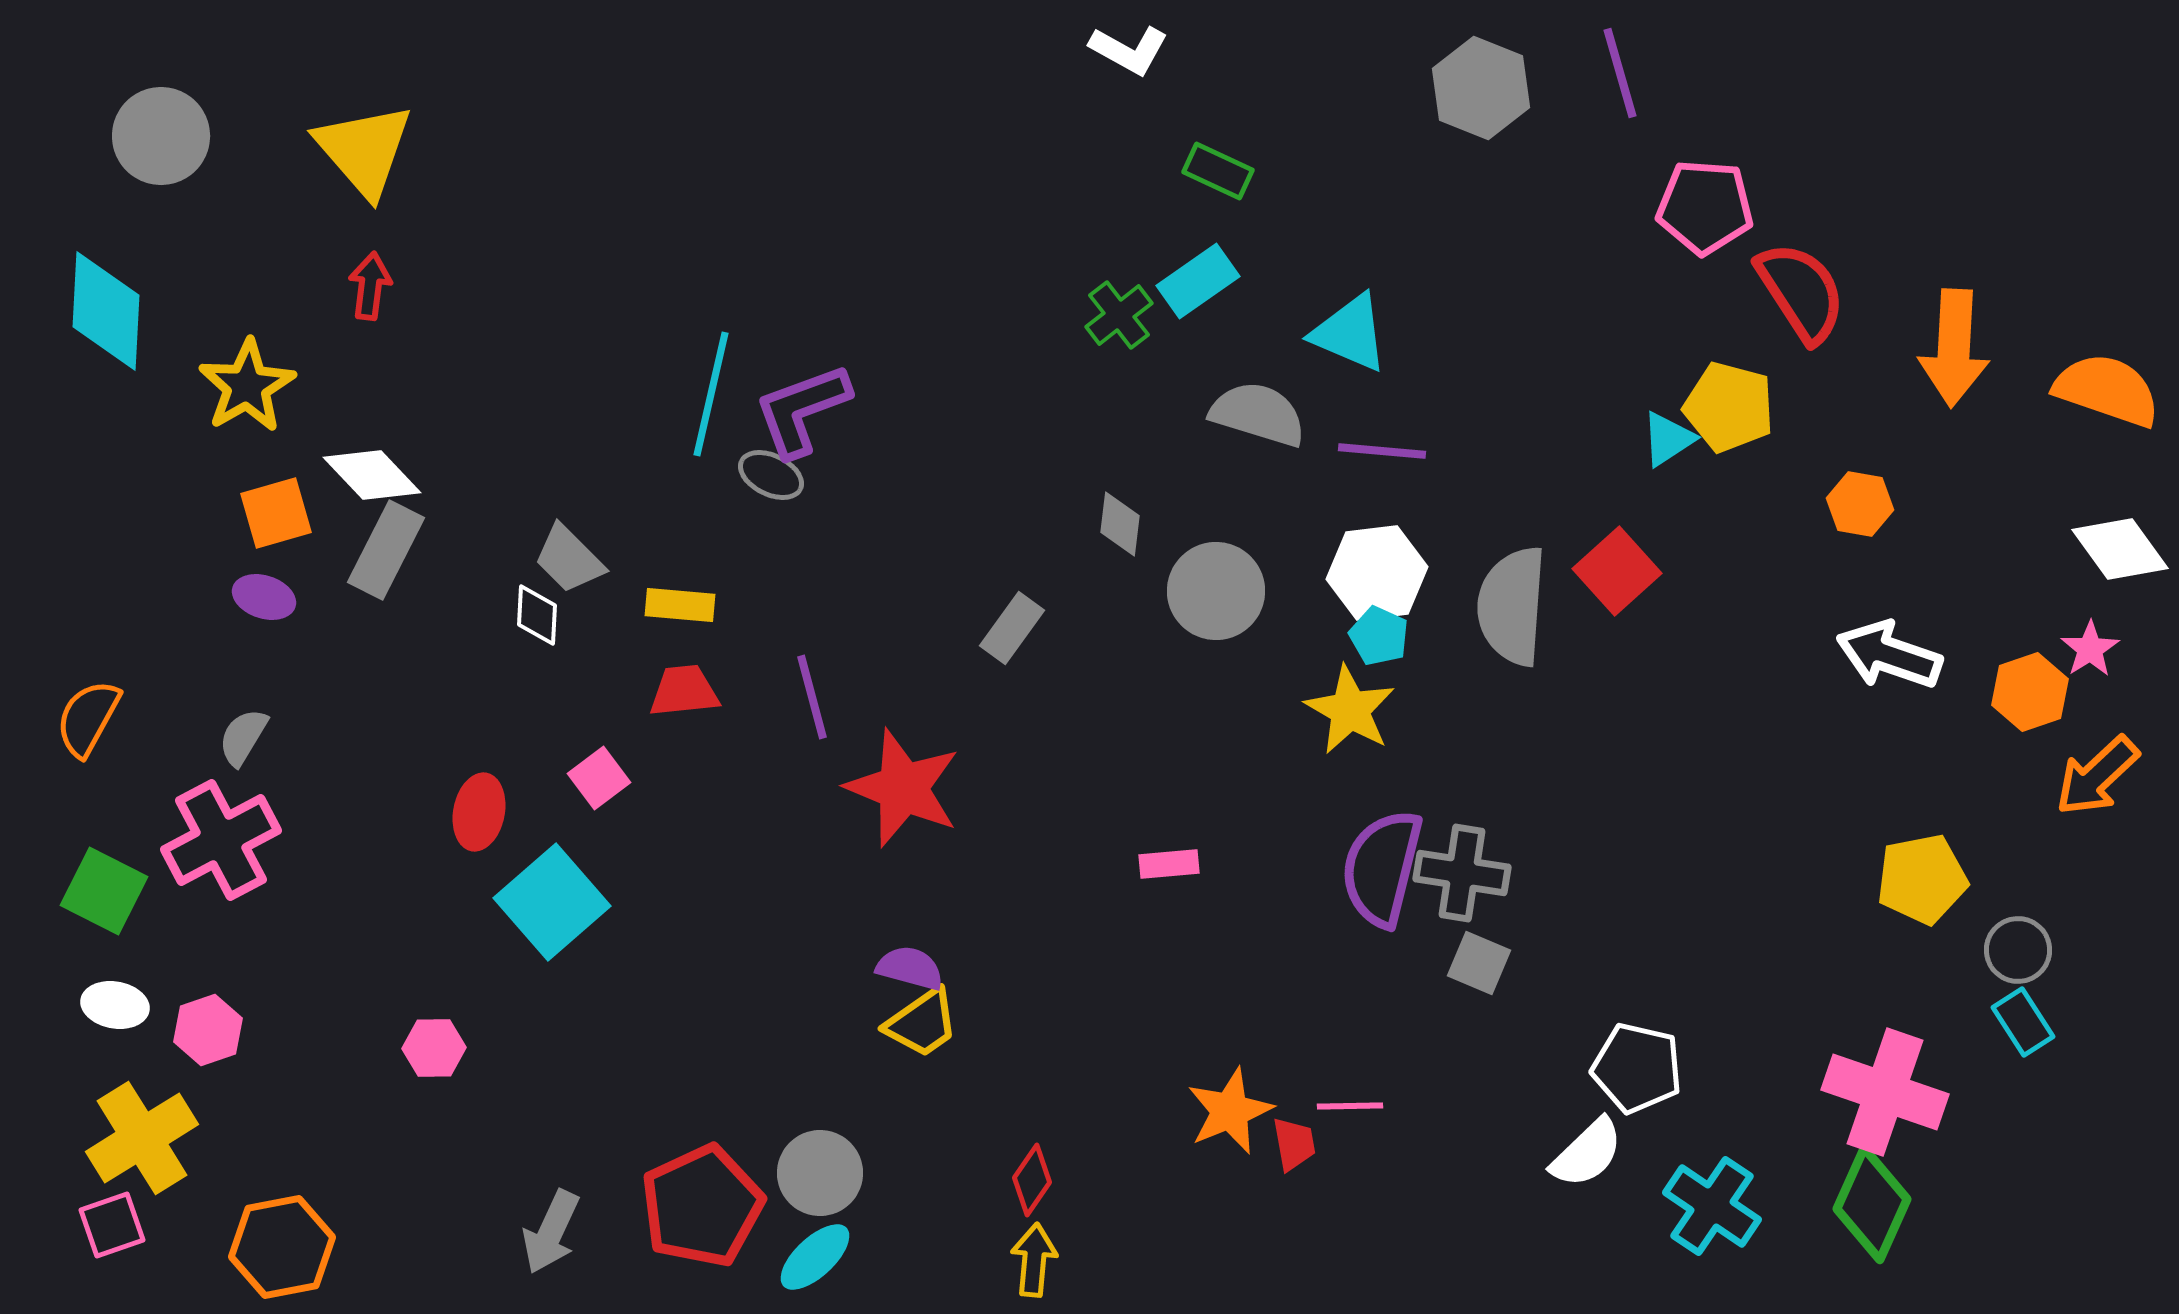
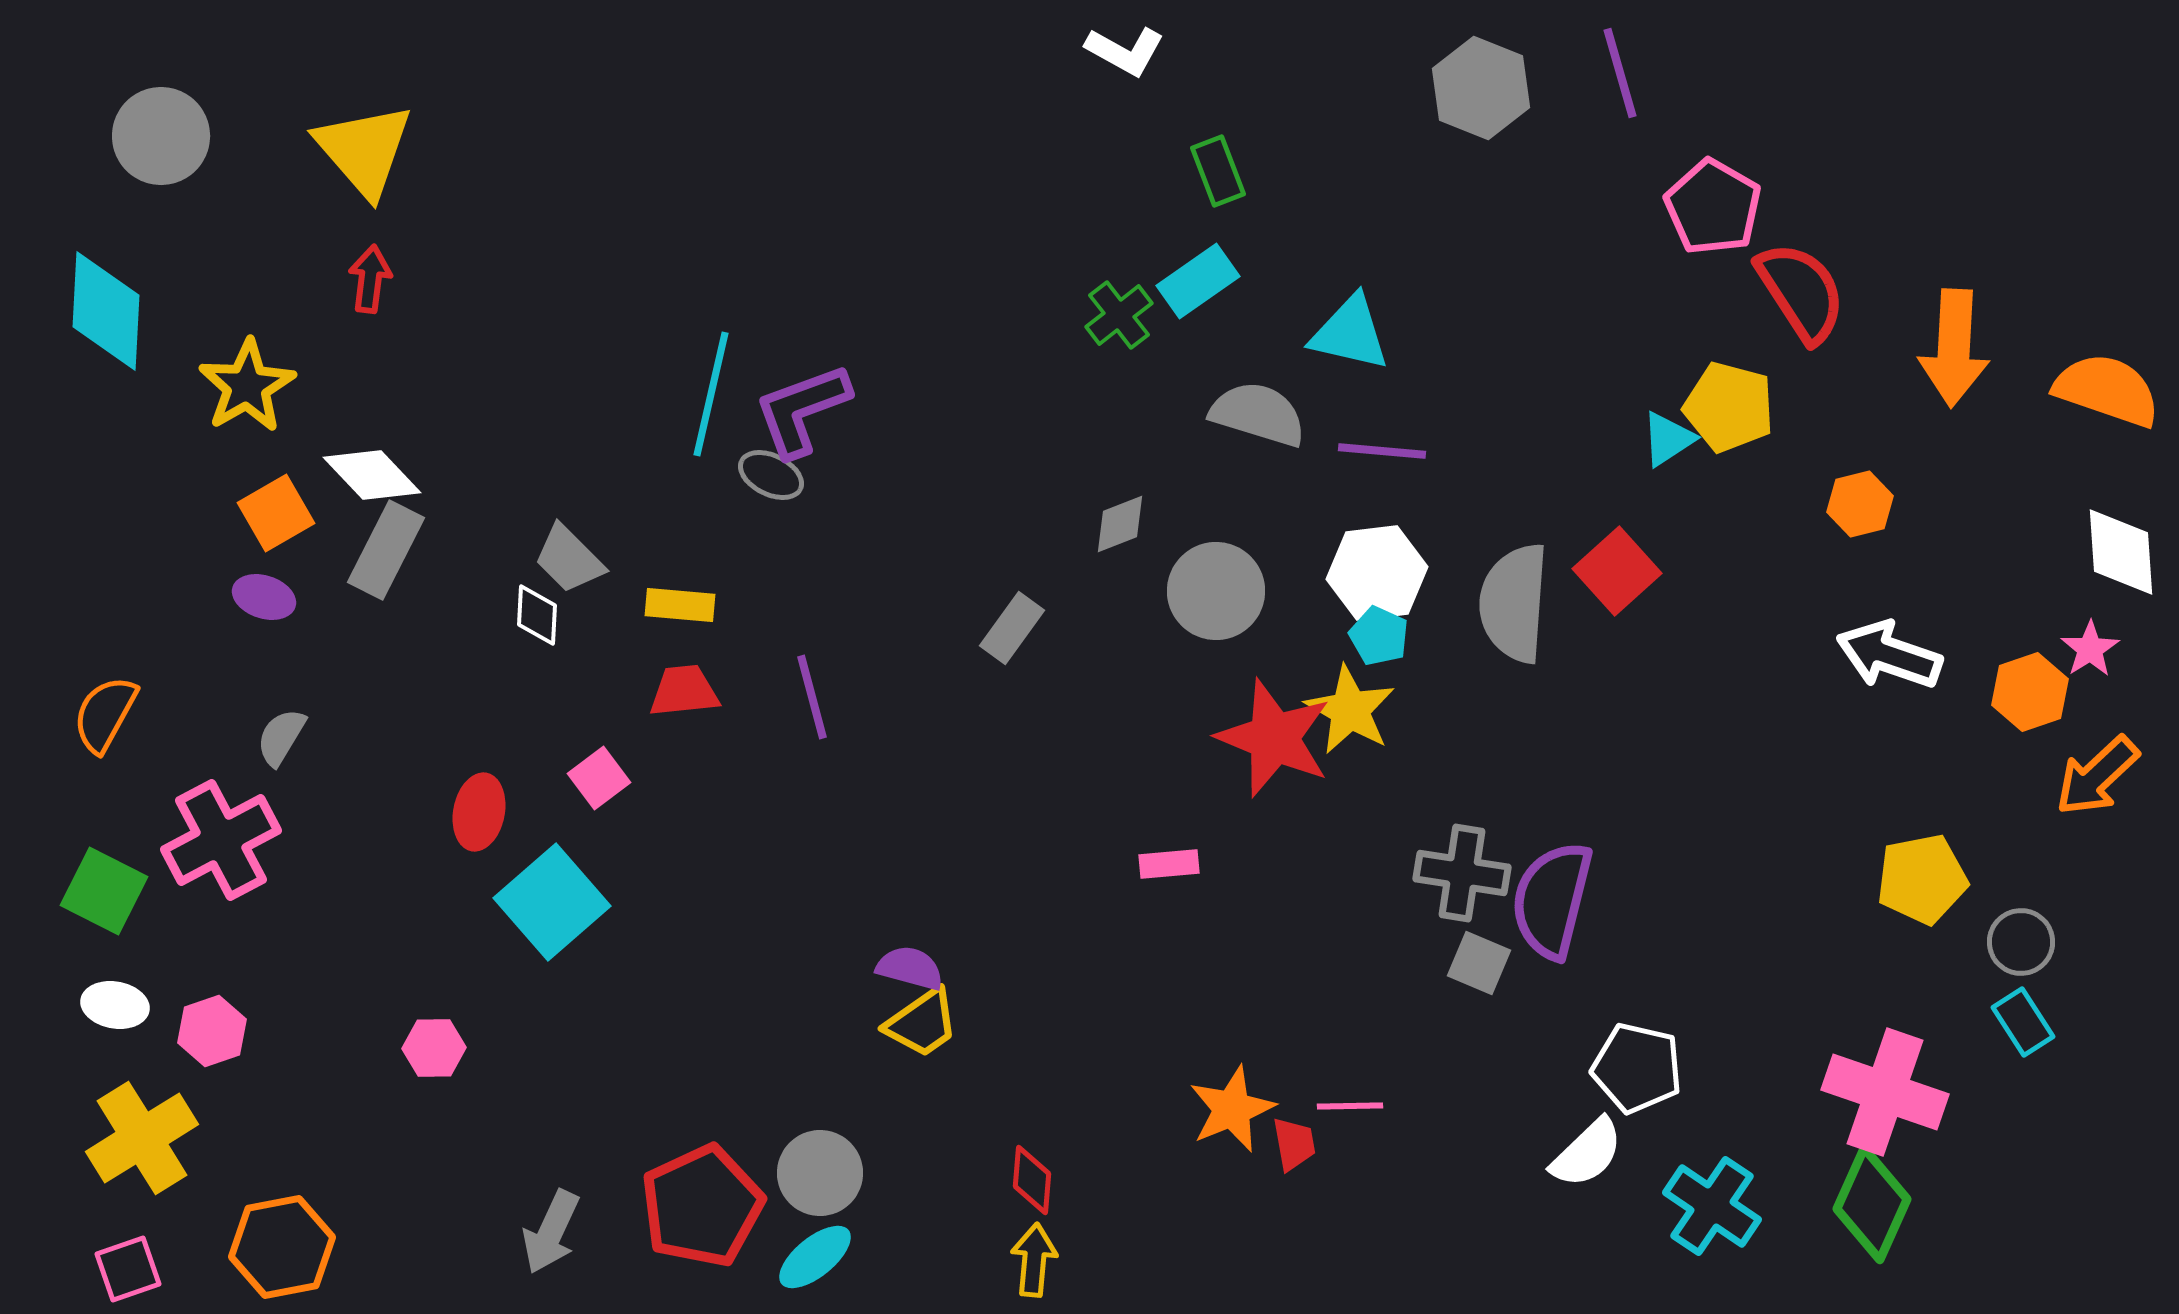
white L-shape at (1129, 50): moved 4 px left, 1 px down
green rectangle at (1218, 171): rotated 44 degrees clockwise
pink pentagon at (1705, 207): moved 8 px right; rotated 26 degrees clockwise
red arrow at (370, 286): moved 7 px up
cyan triangle at (1350, 333): rotated 10 degrees counterclockwise
orange hexagon at (1860, 504): rotated 24 degrees counterclockwise
orange square at (276, 513): rotated 14 degrees counterclockwise
gray diamond at (1120, 524): rotated 62 degrees clockwise
white diamond at (2120, 549): moved 1 px right, 3 px down; rotated 32 degrees clockwise
gray semicircle at (1512, 606): moved 2 px right, 3 px up
orange semicircle at (88, 718): moved 17 px right, 4 px up
gray semicircle at (243, 737): moved 38 px right
red star at (903, 788): moved 371 px right, 50 px up
purple semicircle at (1382, 868): moved 170 px right, 32 px down
gray circle at (2018, 950): moved 3 px right, 8 px up
pink hexagon at (208, 1030): moved 4 px right, 1 px down
orange star at (1230, 1111): moved 2 px right, 2 px up
red diamond at (1032, 1180): rotated 30 degrees counterclockwise
pink square at (112, 1225): moved 16 px right, 44 px down
cyan ellipse at (815, 1257): rotated 4 degrees clockwise
